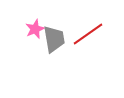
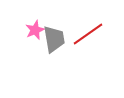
pink star: moved 1 px down
